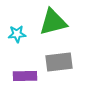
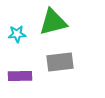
gray rectangle: moved 1 px right
purple rectangle: moved 5 px left
